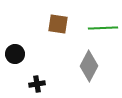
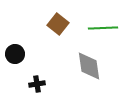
brown square: rotated 30 degrees clockwise
gray diamond: rotated 36 degrees counterclockwise
